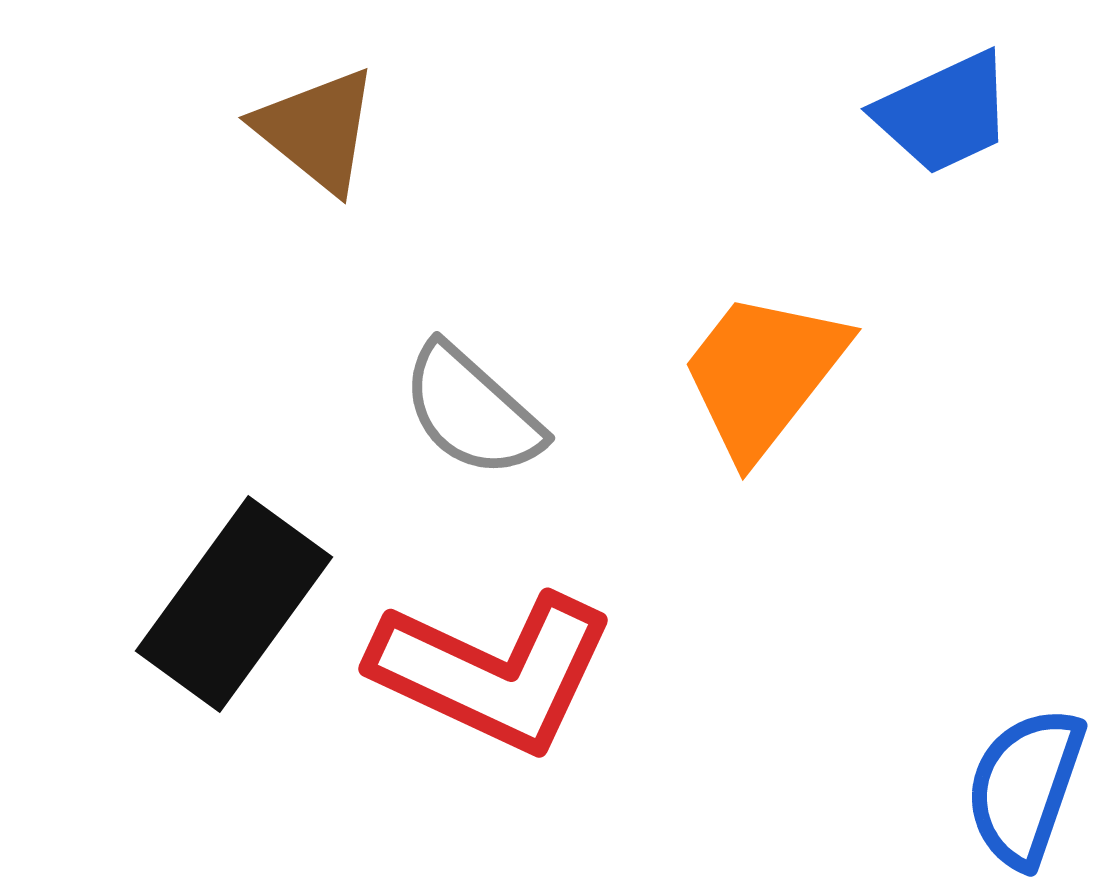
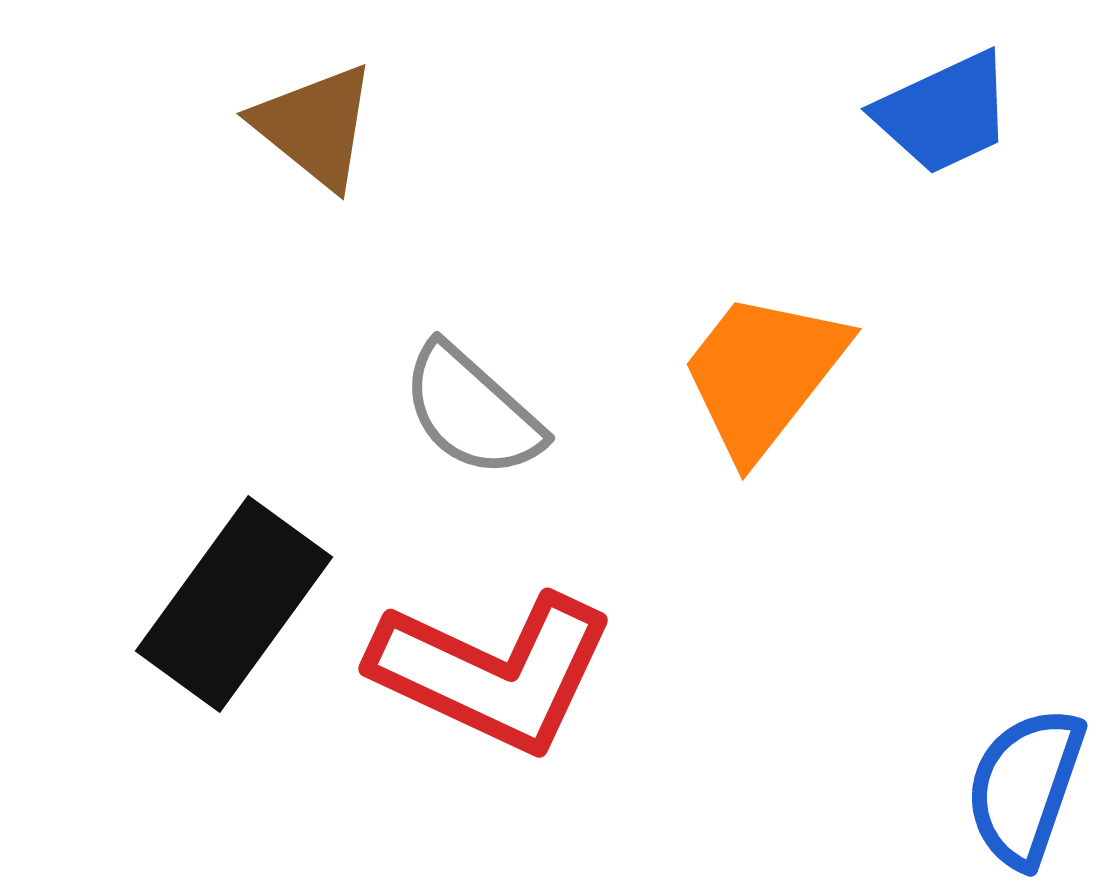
brown triangle: moved 2 px left, 4 px up
